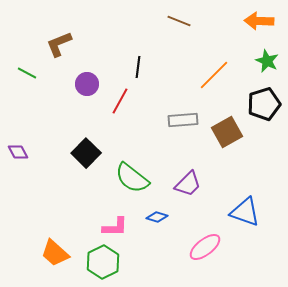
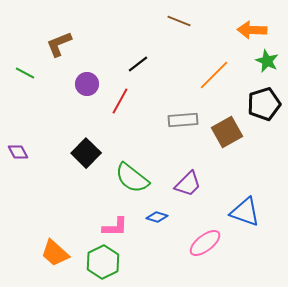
orange arrow: moved 7 px left, 9 px down
black line: moved 3 px up; rotated 45 degrees clockwise
green line: moved 2 px left
pink ellipse: moved 4 px up
